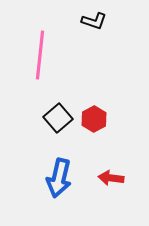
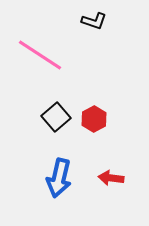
pink line: rotated 63 degrees counterclockwise
black square: moved 2 px left, 1 px up
